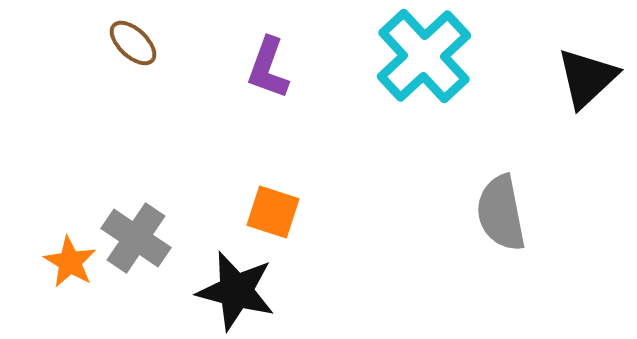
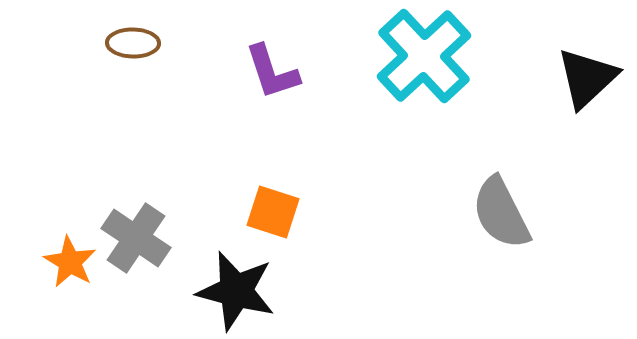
brown ellipse: rotated 42 degrees counterclockwise
purple L-shape: moved 4 px right, 4 px down; rotated 38 degrees counterclockwise
gray semicircle: rotated 16 degrees counterclockwise
